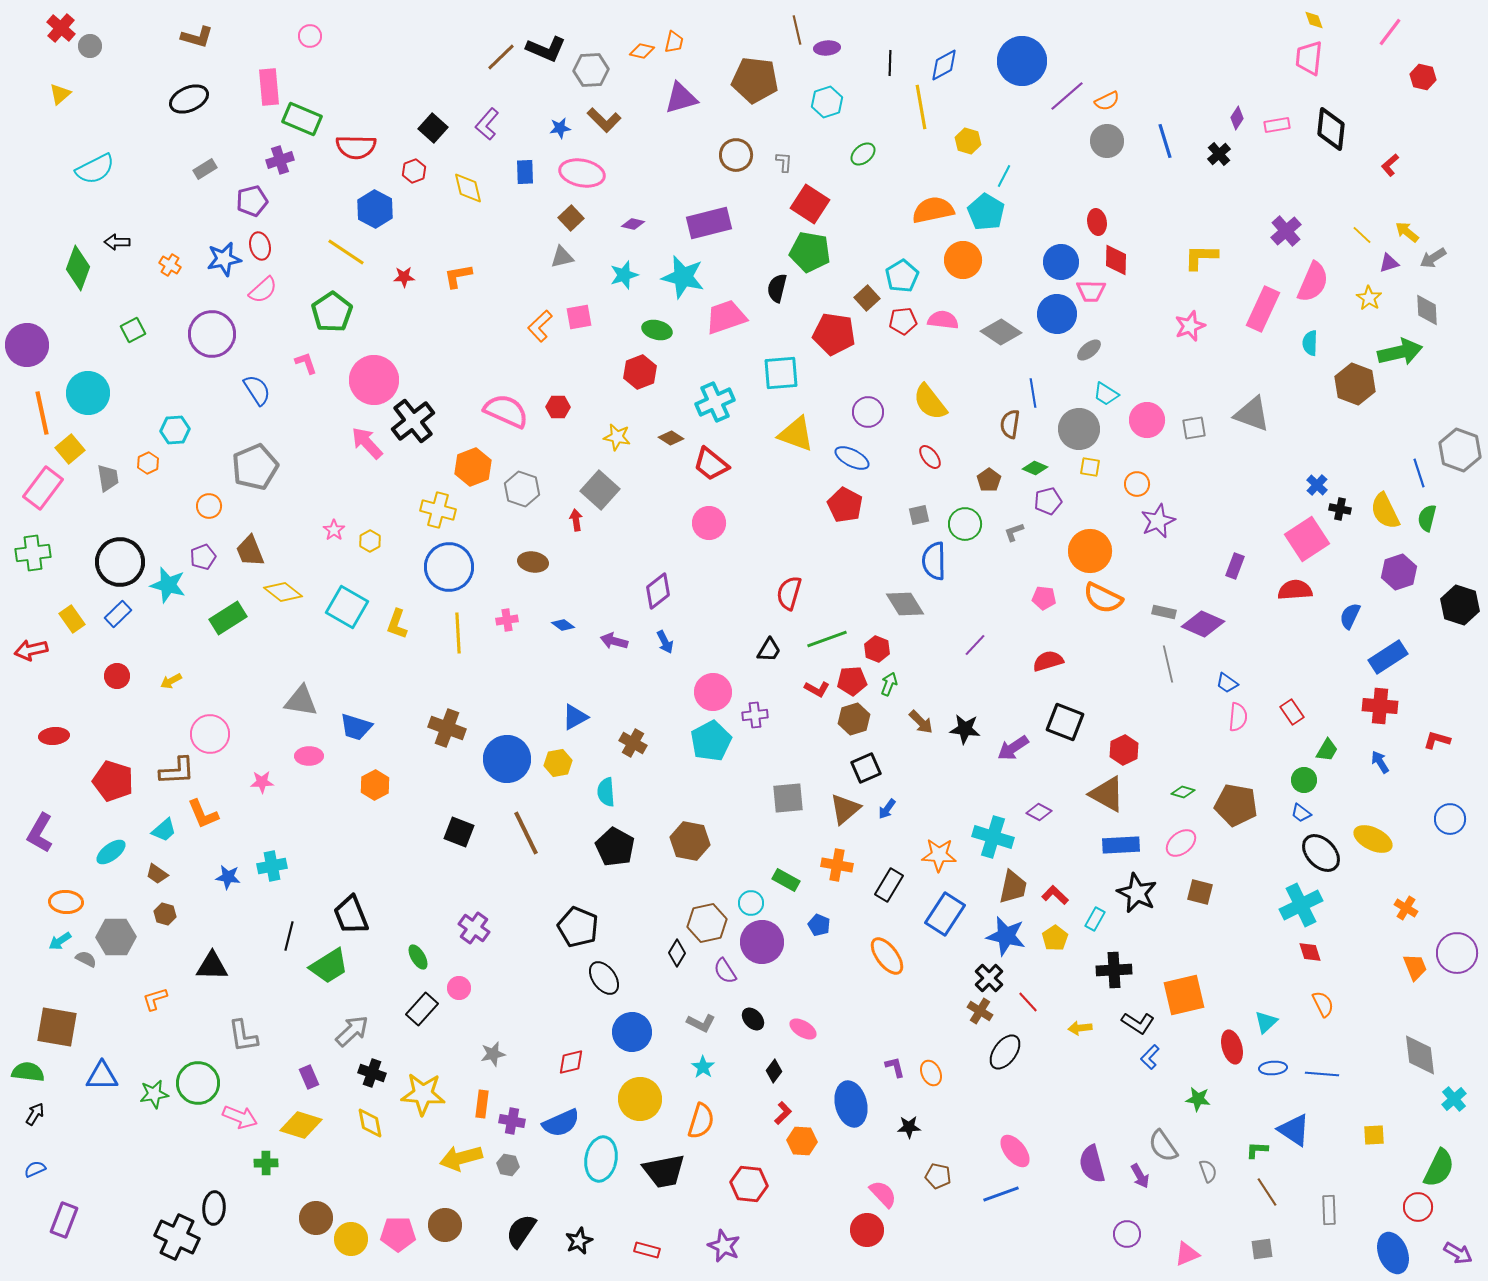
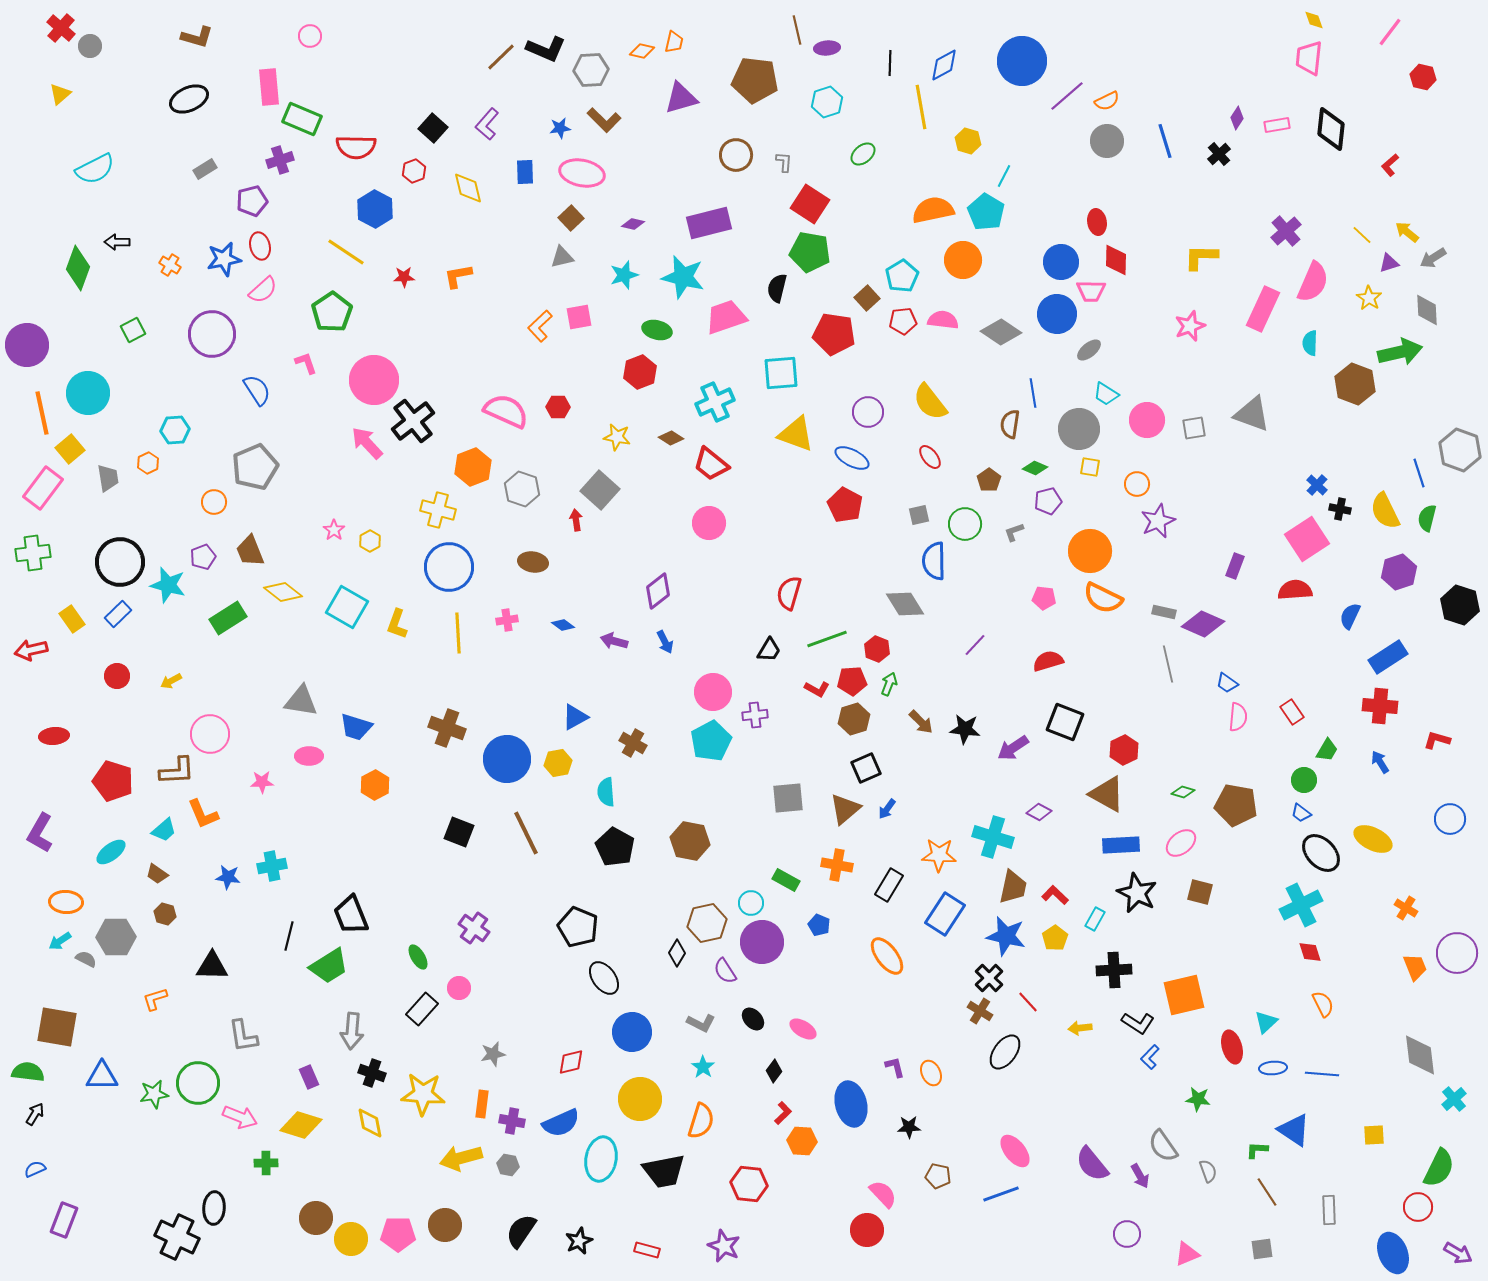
orange circle at (209, 506): moved 5 px right, 4 px up
gray arrow at (352, 1031): rotated 138 degrees clockwise
purple semicircle at (1092, 1164): rotated 24 degrees counterclockwise
